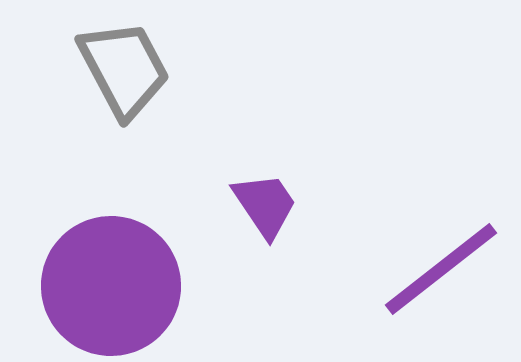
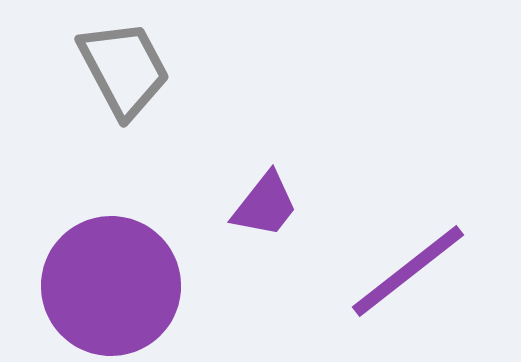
purple trapezoid: rotated 72 degrees clockwise
purple line: moved 33 px left, 2 px down
